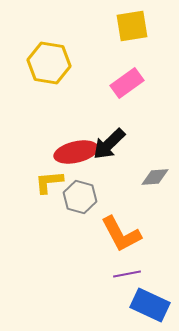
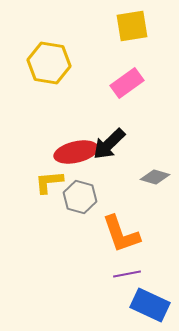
gray diamond: rotated 20 degrees clockwise
orange L-shape: rotated 9 degrees clockwise
